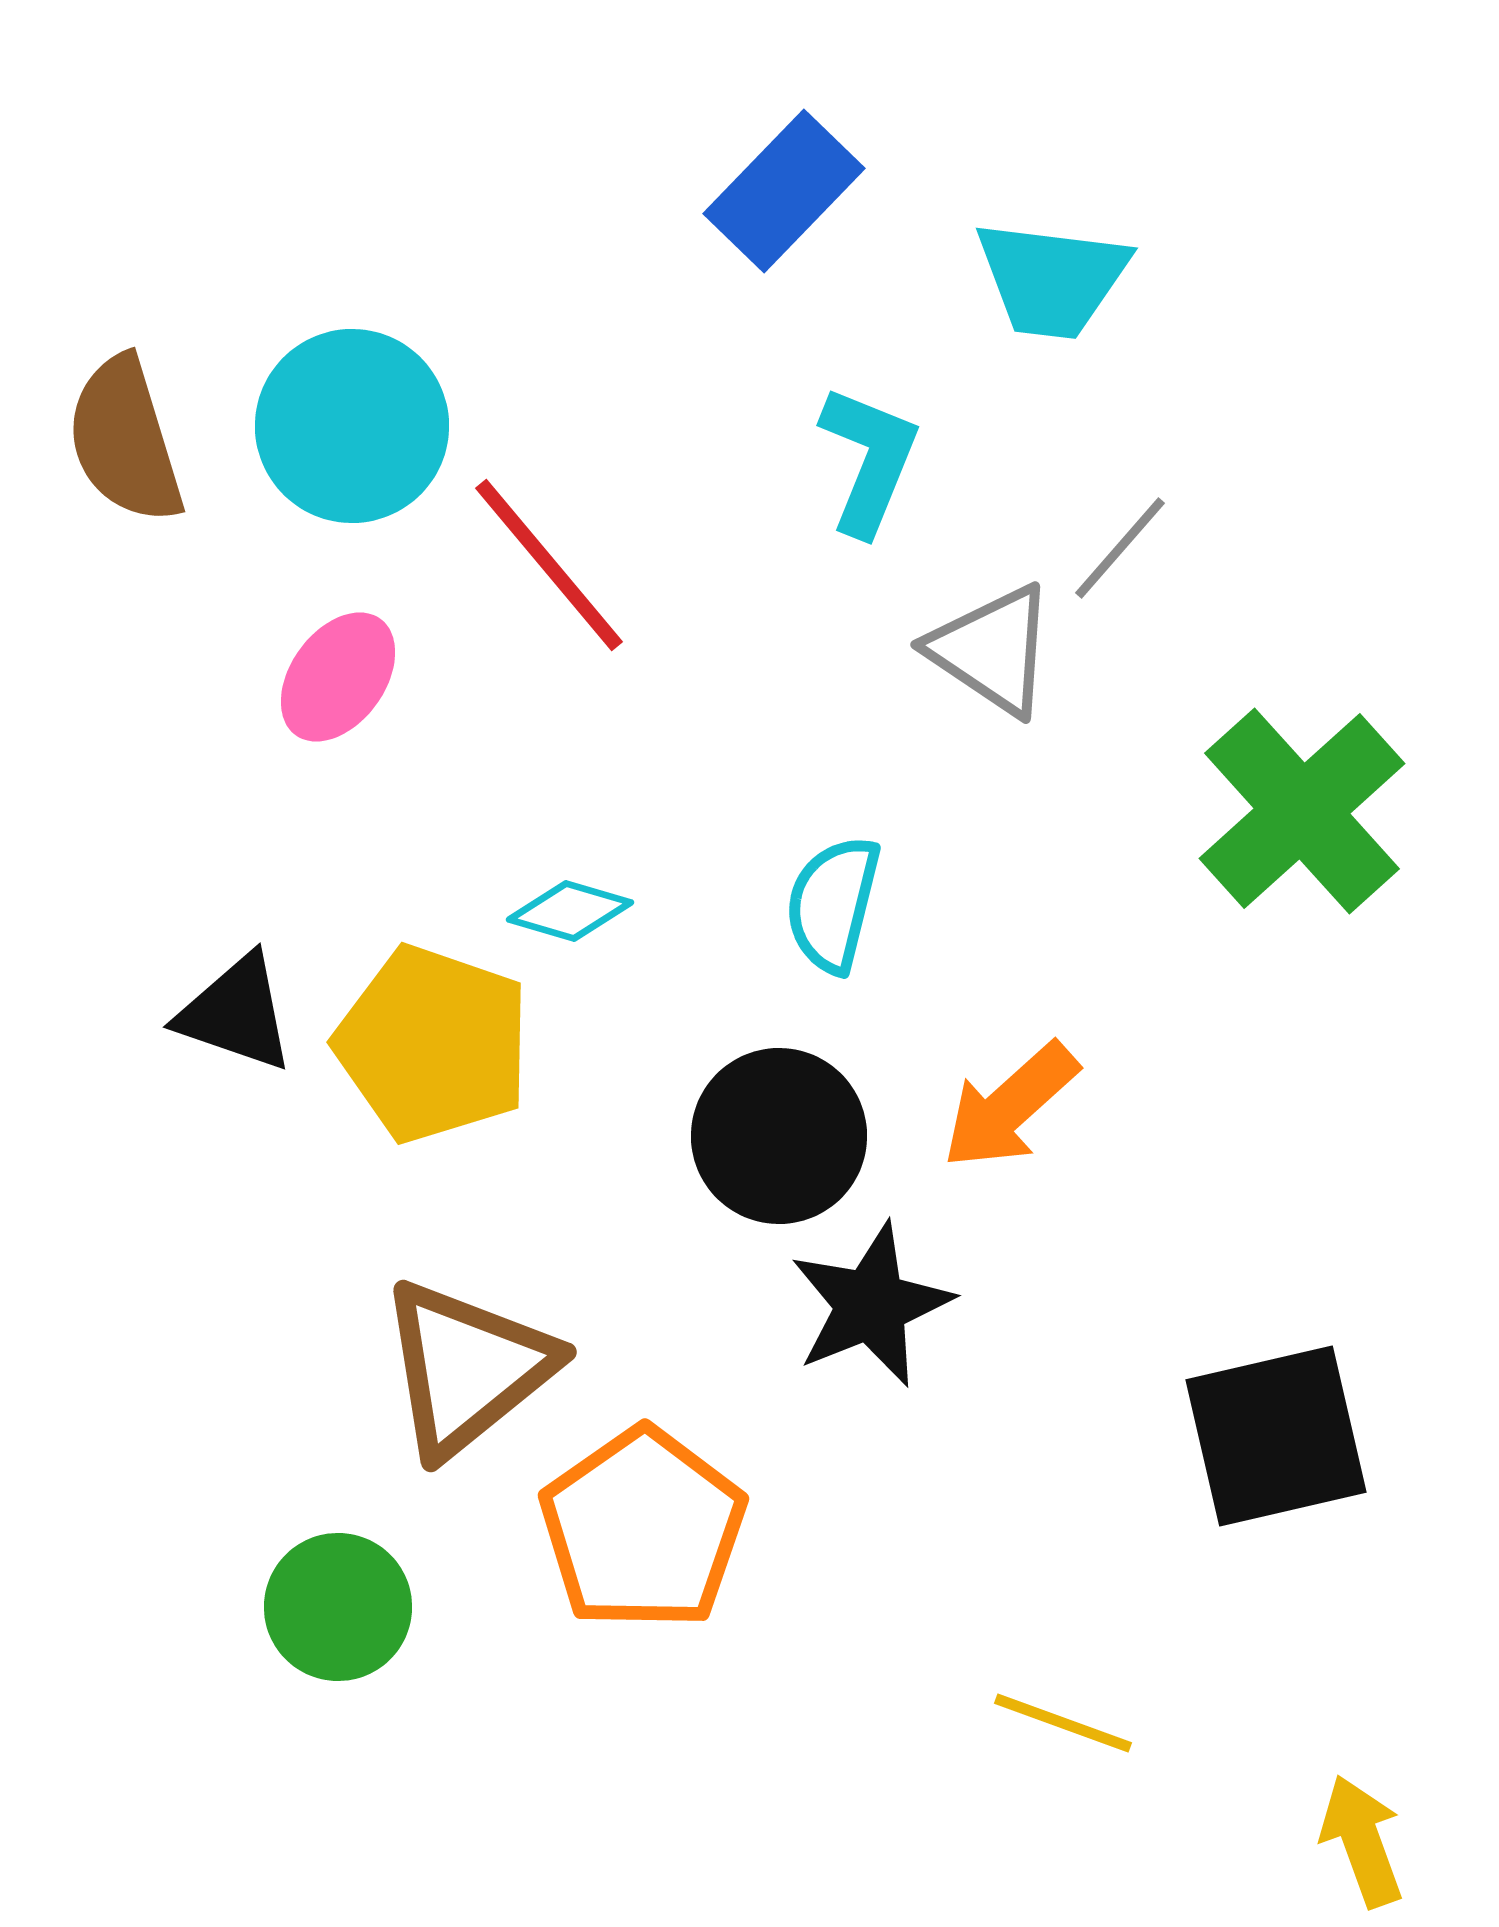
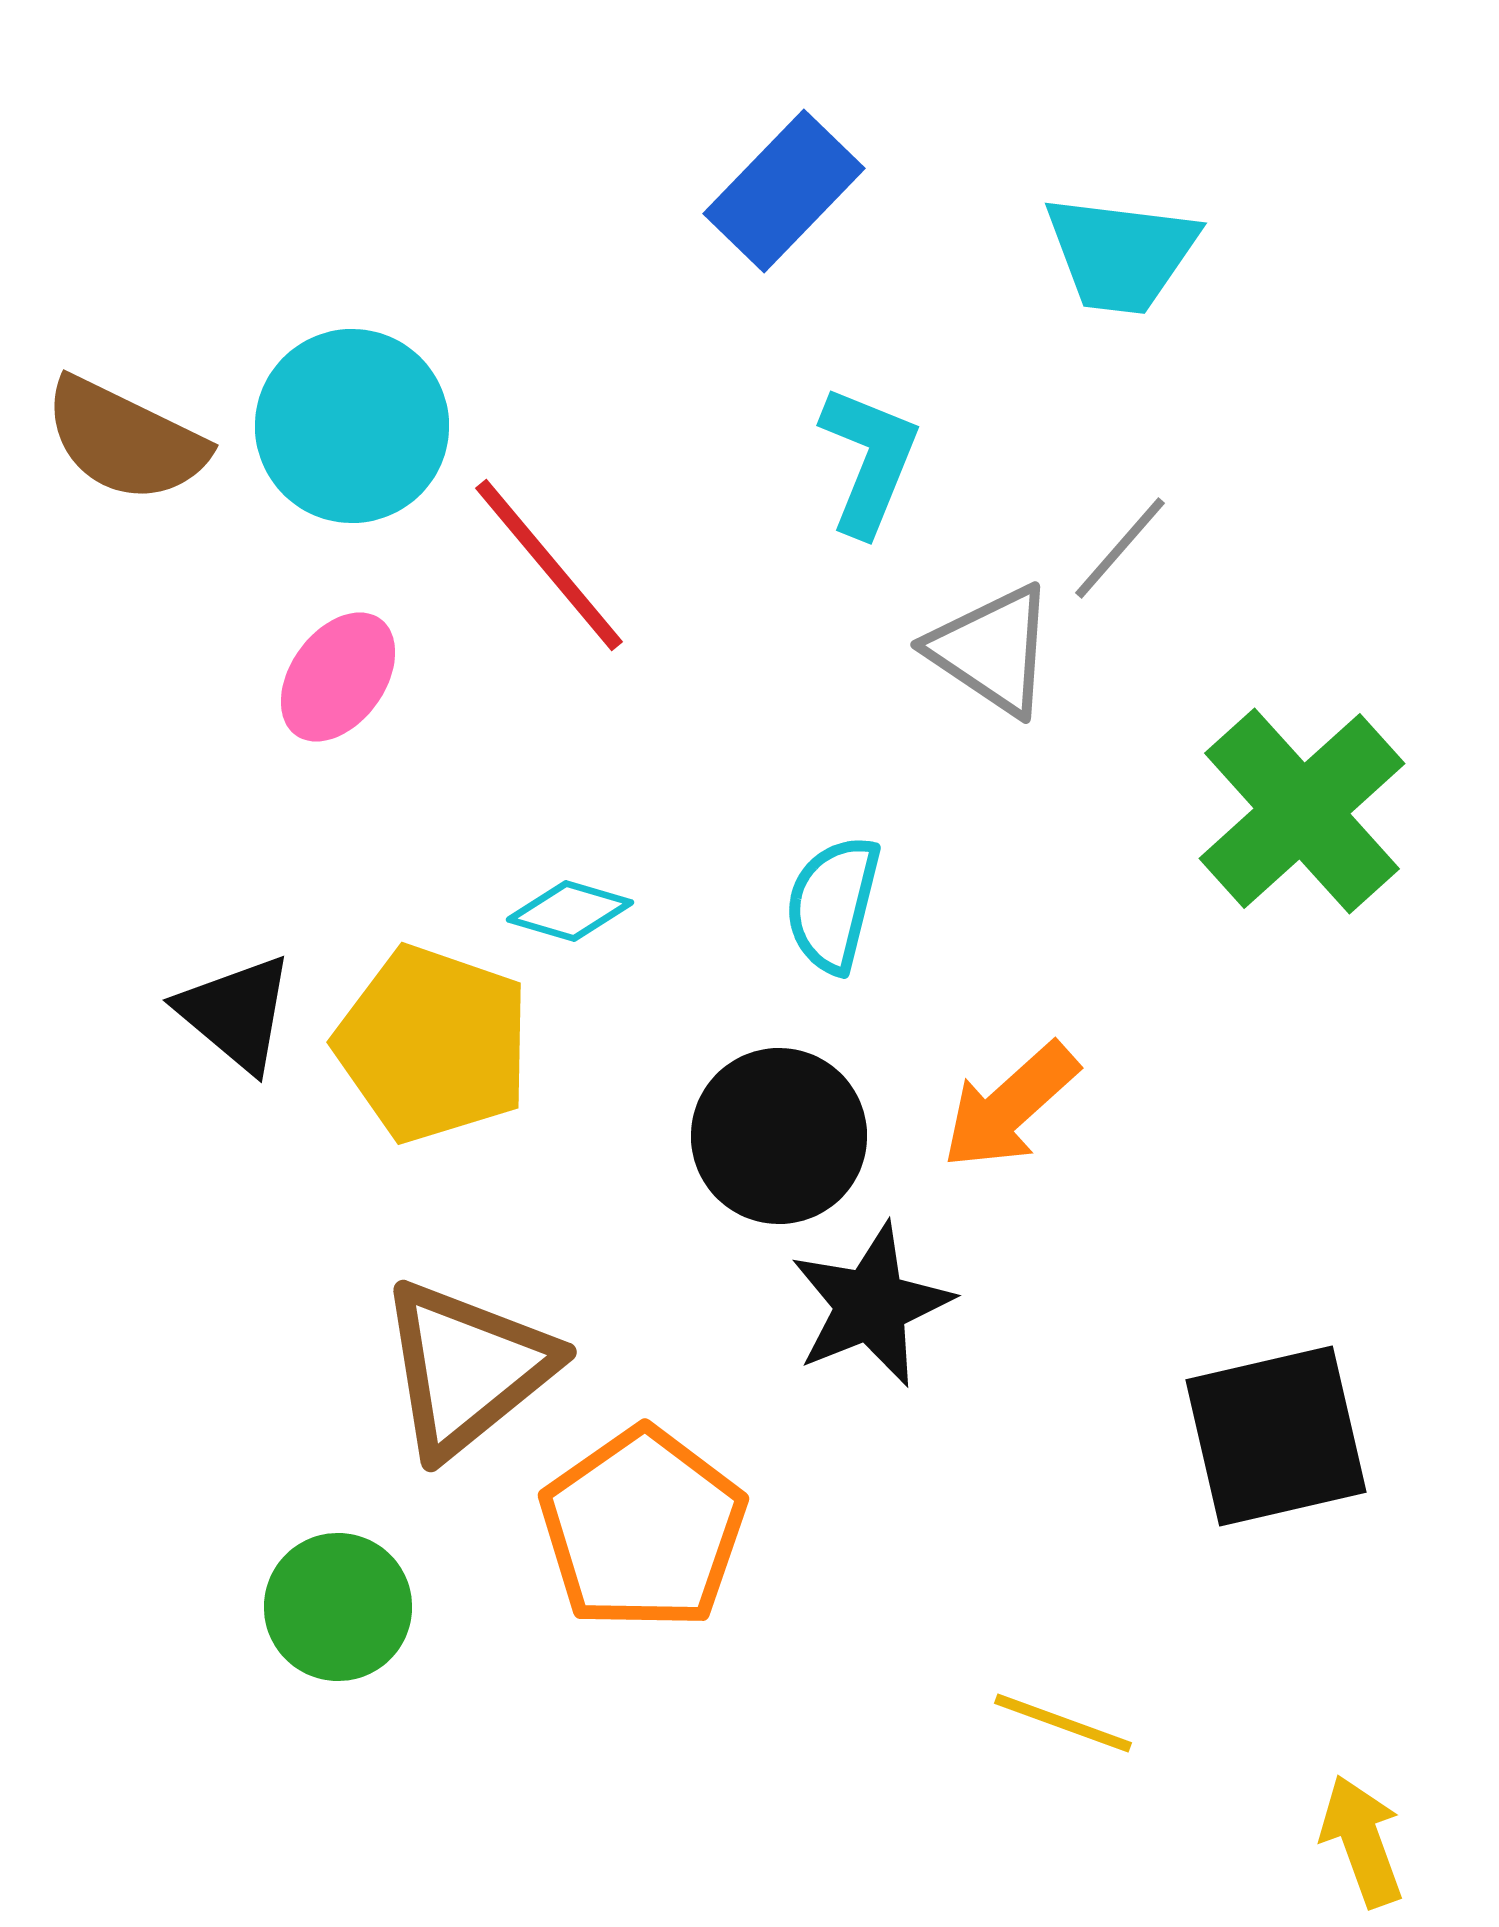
cyan trapezoid: moved 69 px right, 25 px up
brown semicircle: rotated 47 degrees counterclockwise
black triangle: rotated 21 degrees clockwise
